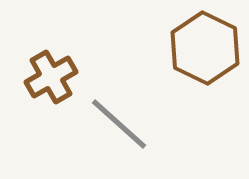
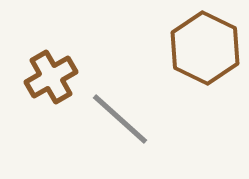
gray line: moved 1 px right, 5 px up
